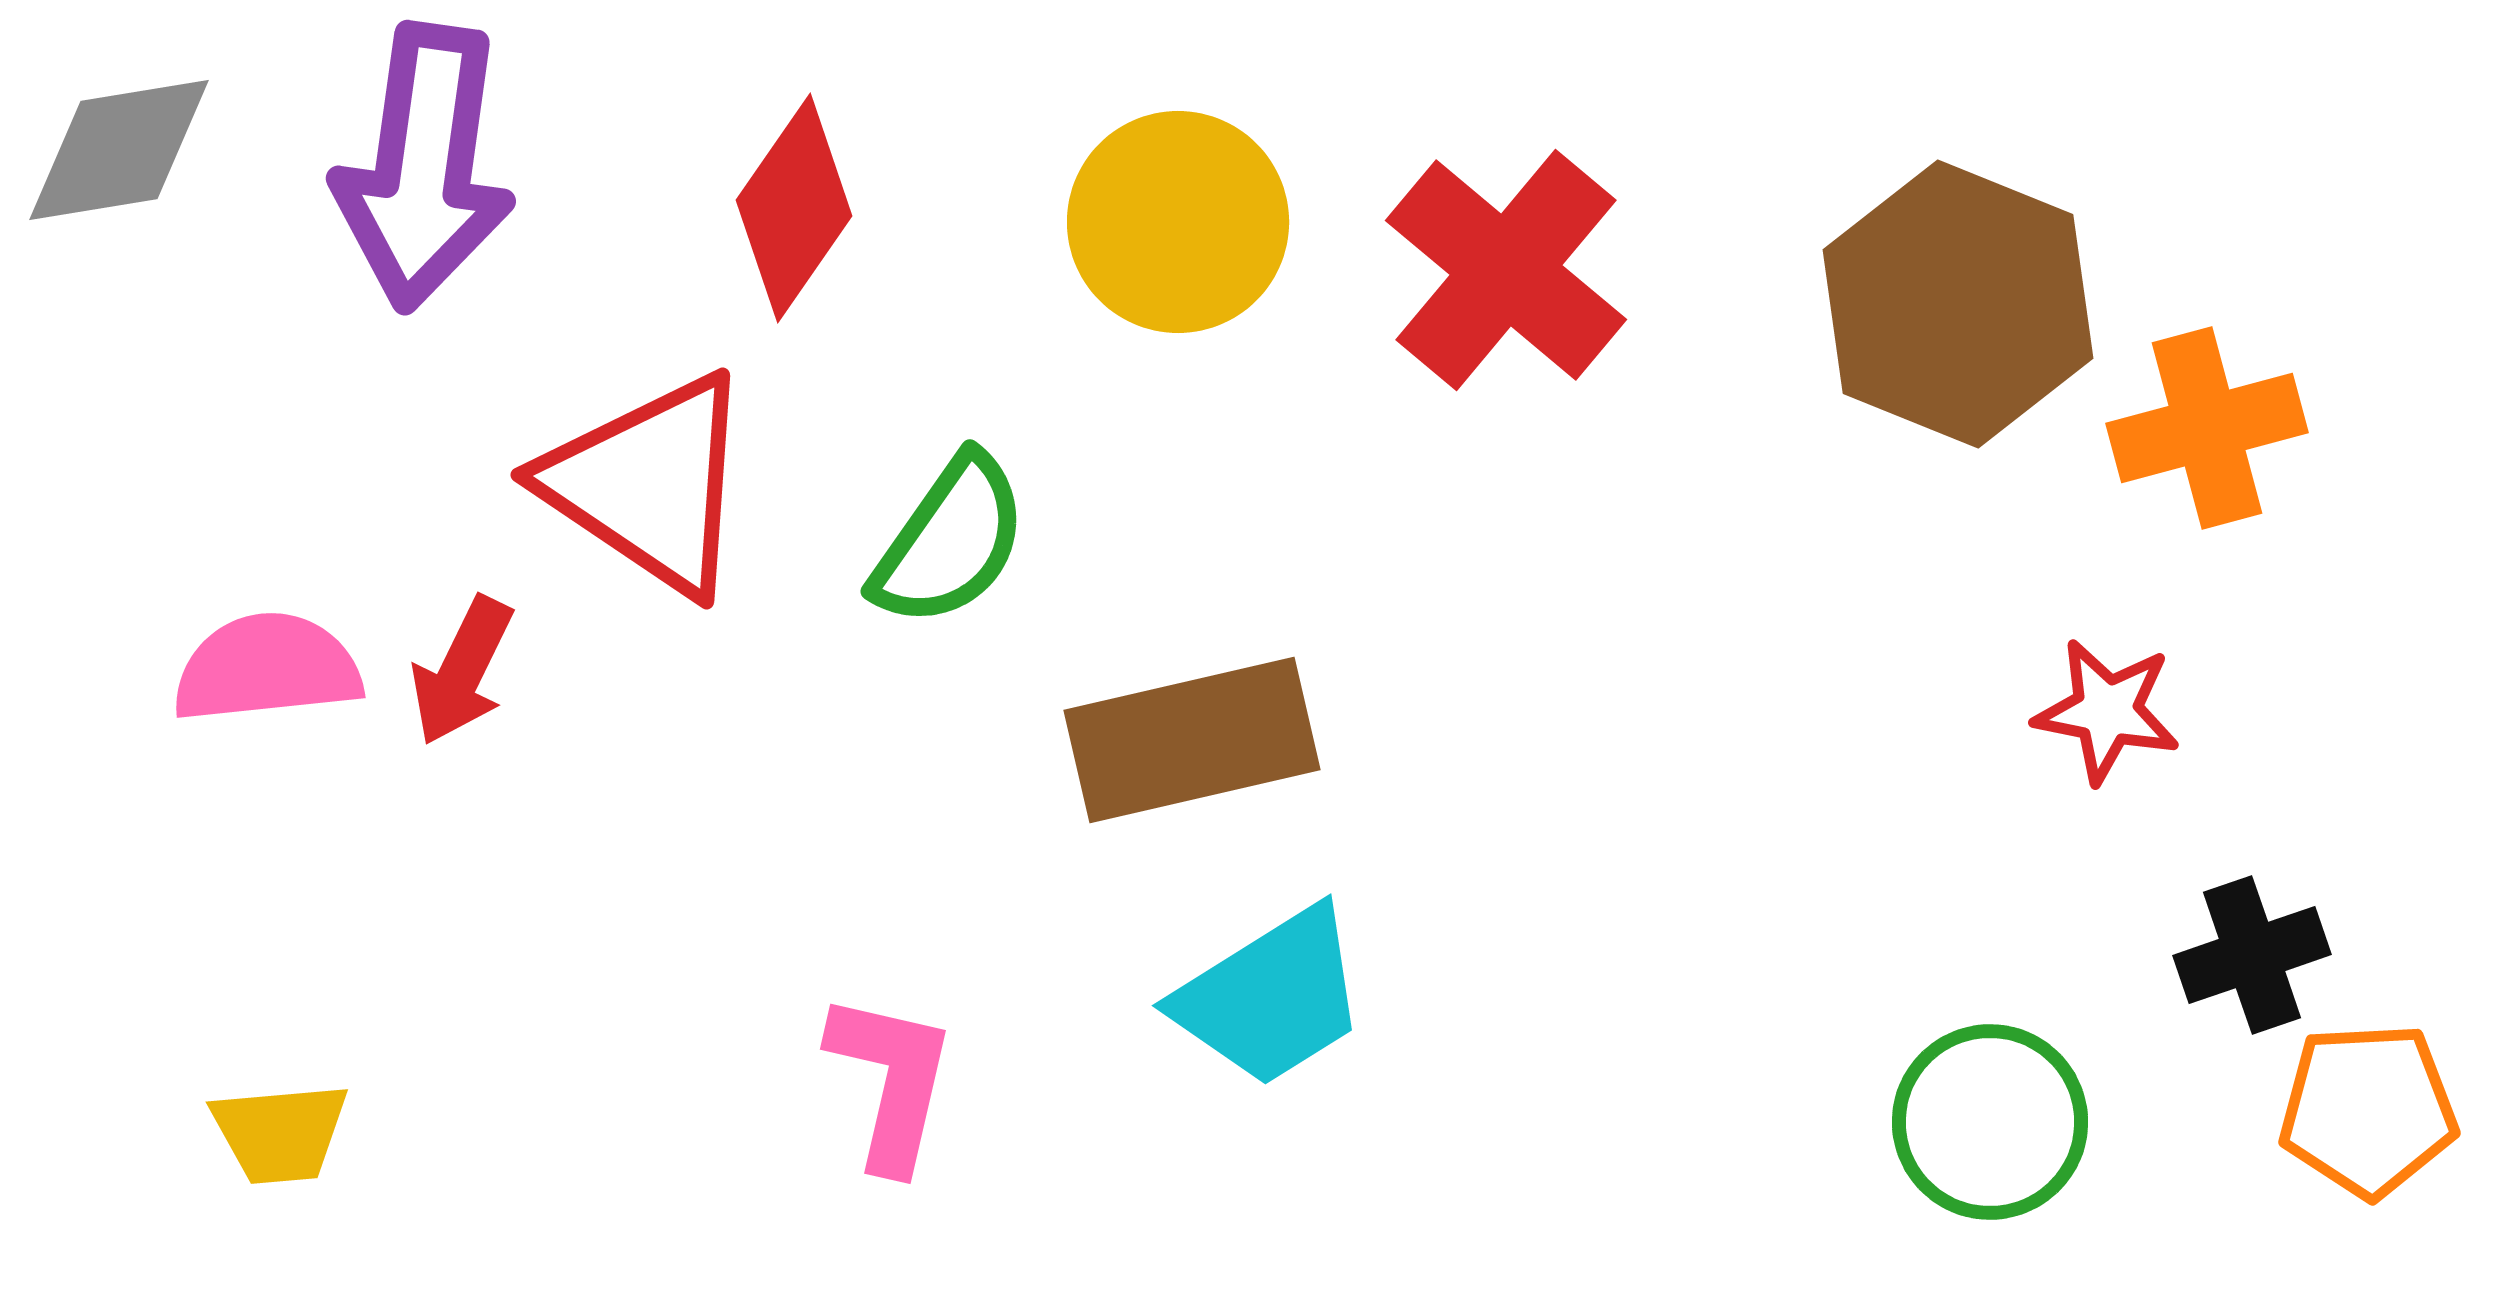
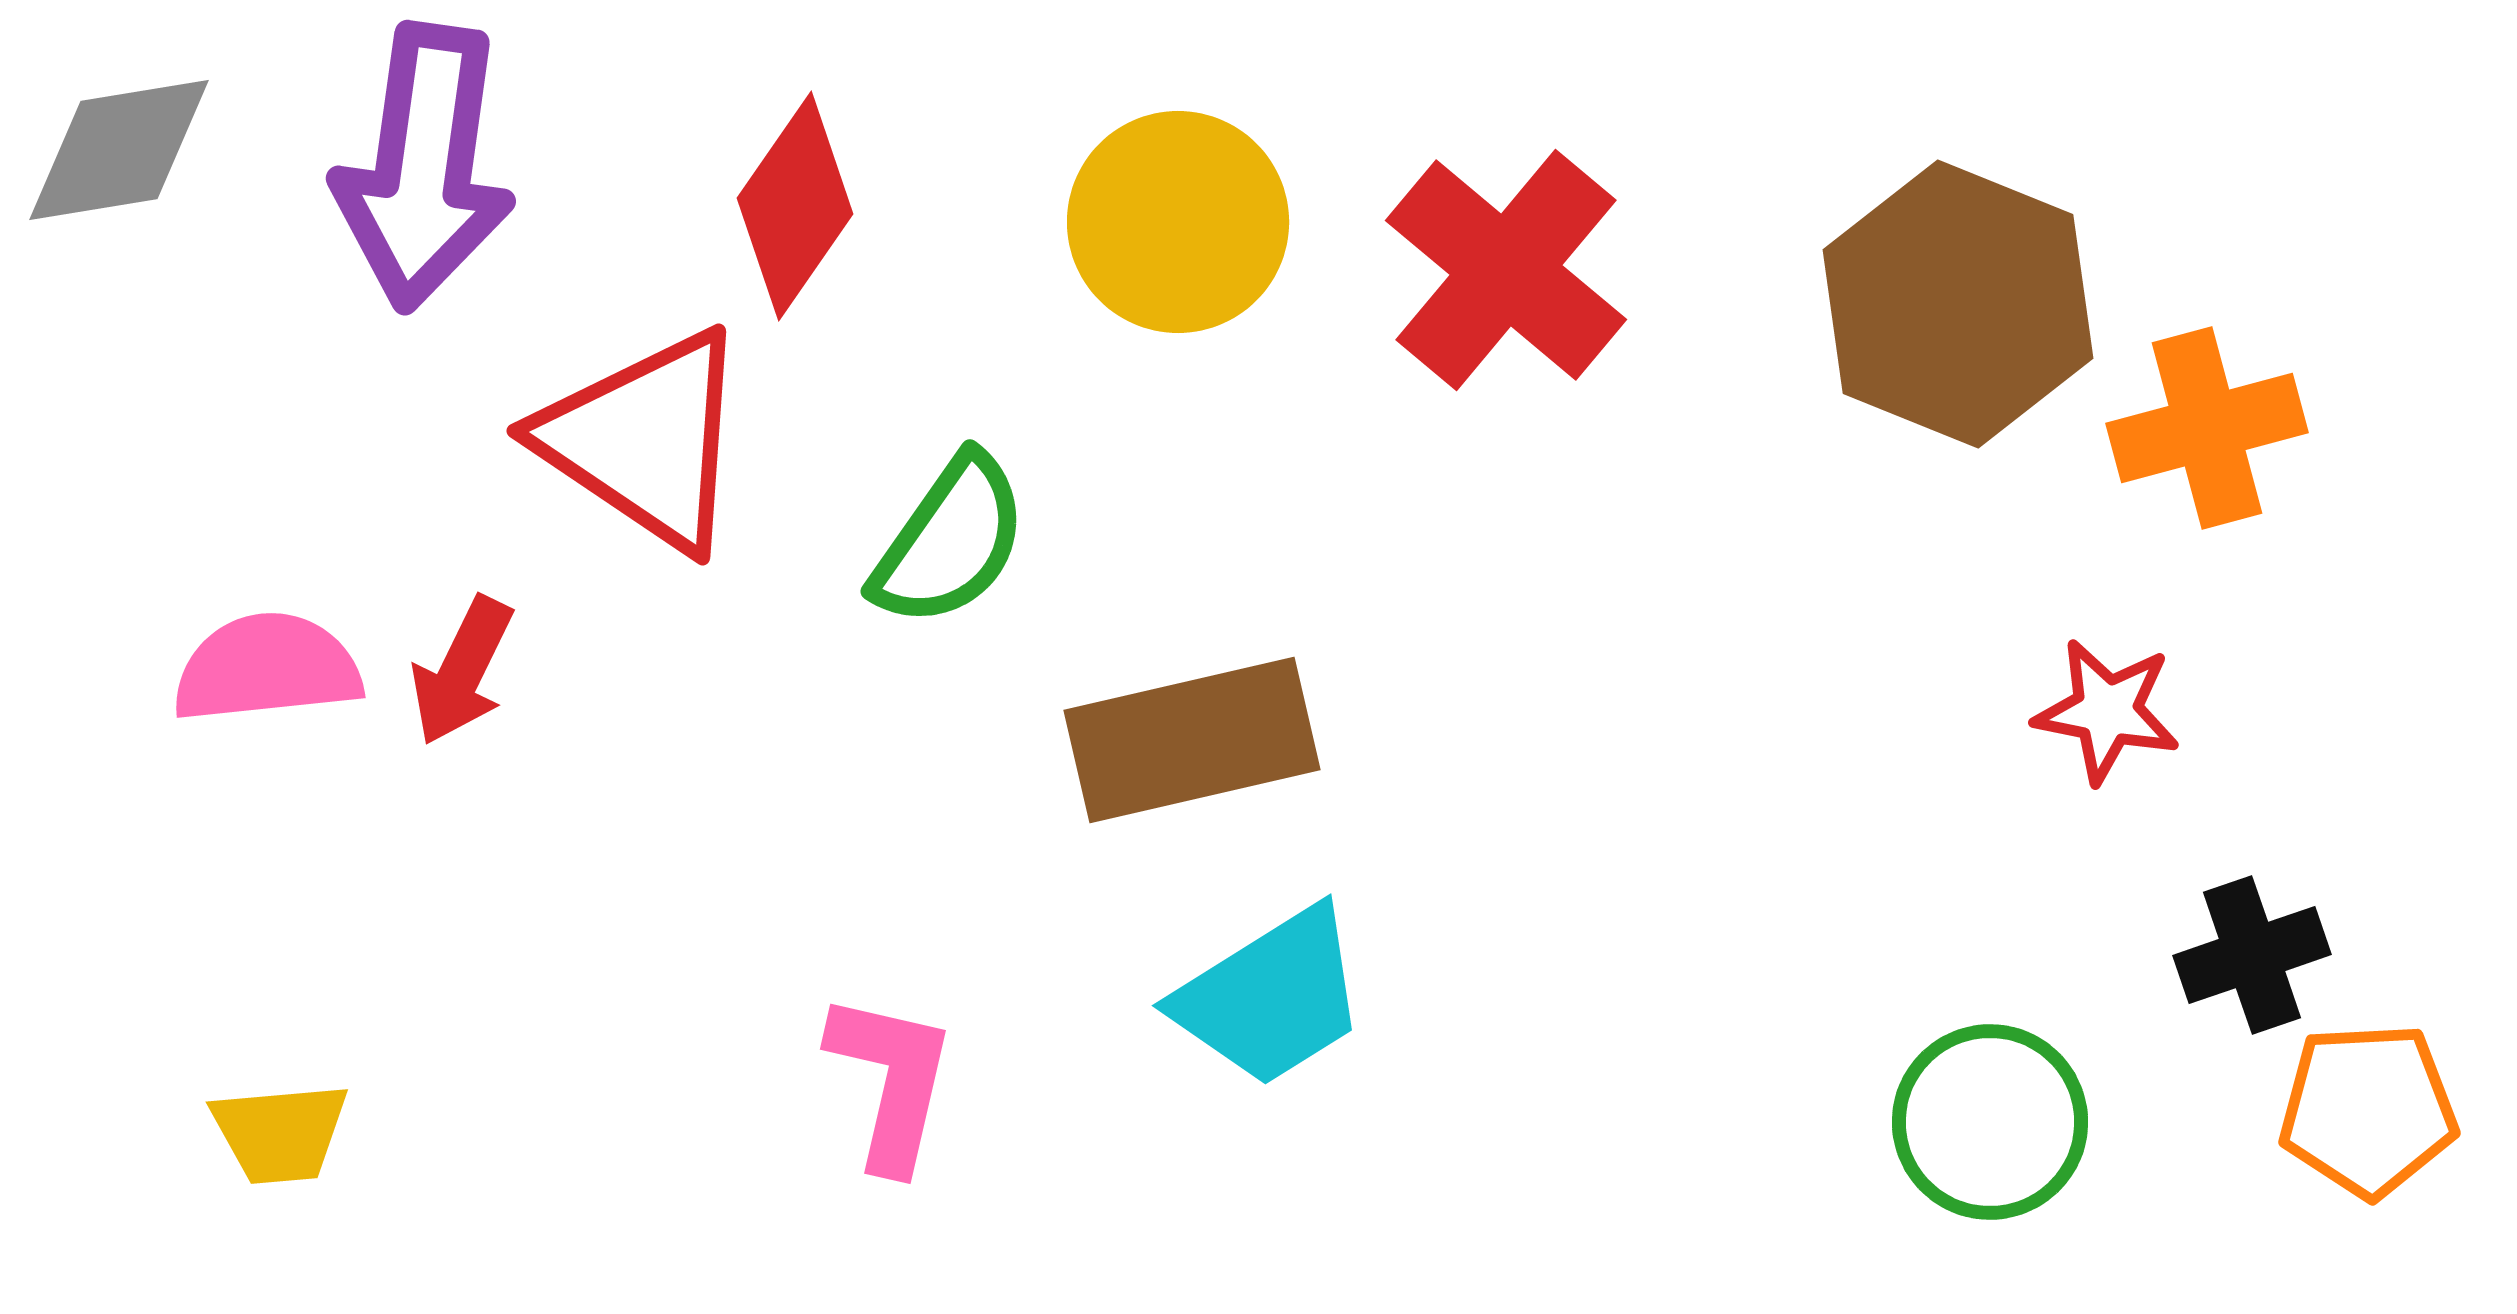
red diamond: moved 1 px right, 2 px up
red triangle: moved 4 px left, 44 px up
